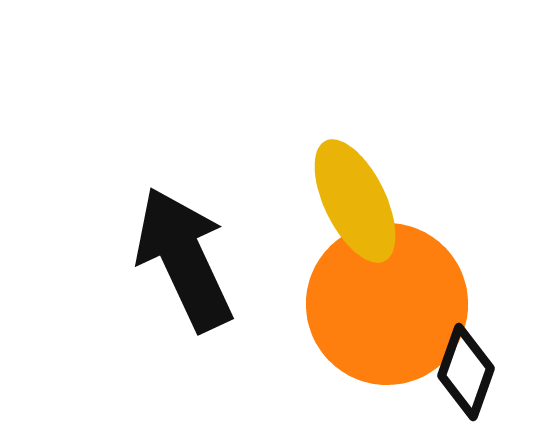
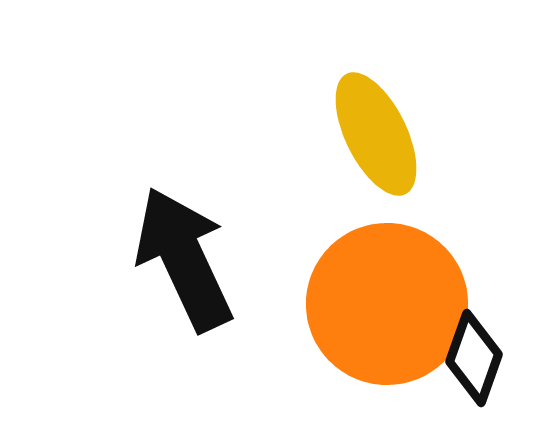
yellow ellipse: moved 21 px right, 67 px up
black diamond: moved 8 px right, 14 px up
